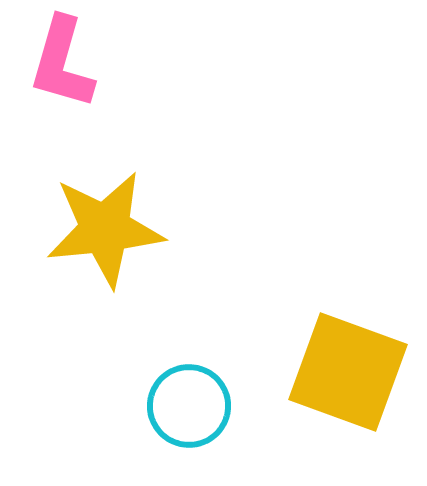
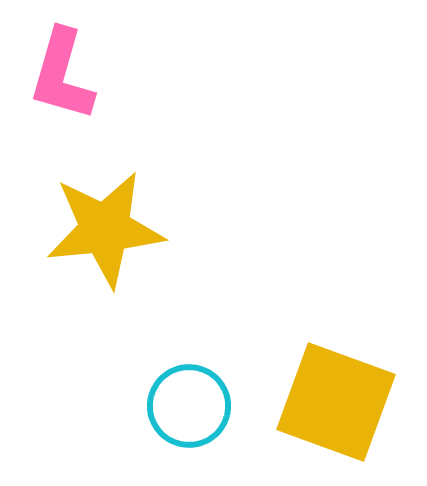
pink L-shape: moved 12 px down
yellow square: moved 12 px left, 30 px down
